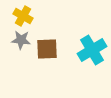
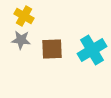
yellow cross: moved 1 px right
brown square: moved 5 px right
